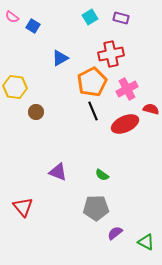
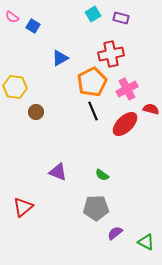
cyan square: moved 3 px right, 3 px up
red ellipse: rotated 20 degrees counterclockwise
red triangle: rotated 30 degrees clockwise
